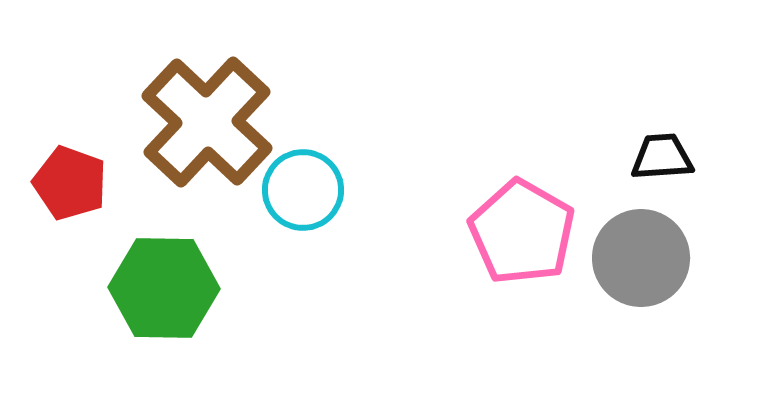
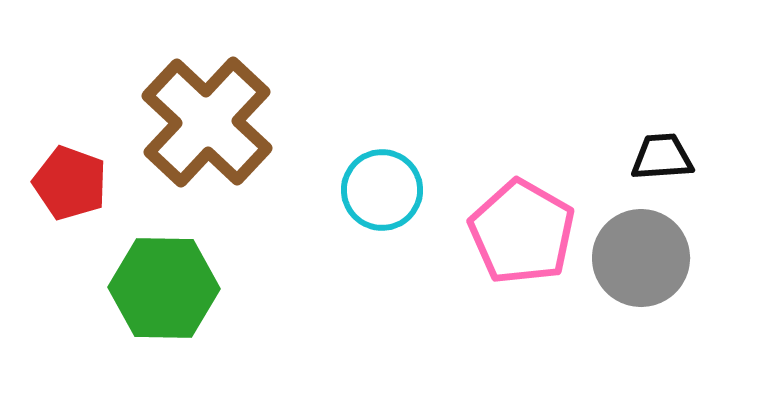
cyan circle: moved 79 px right
